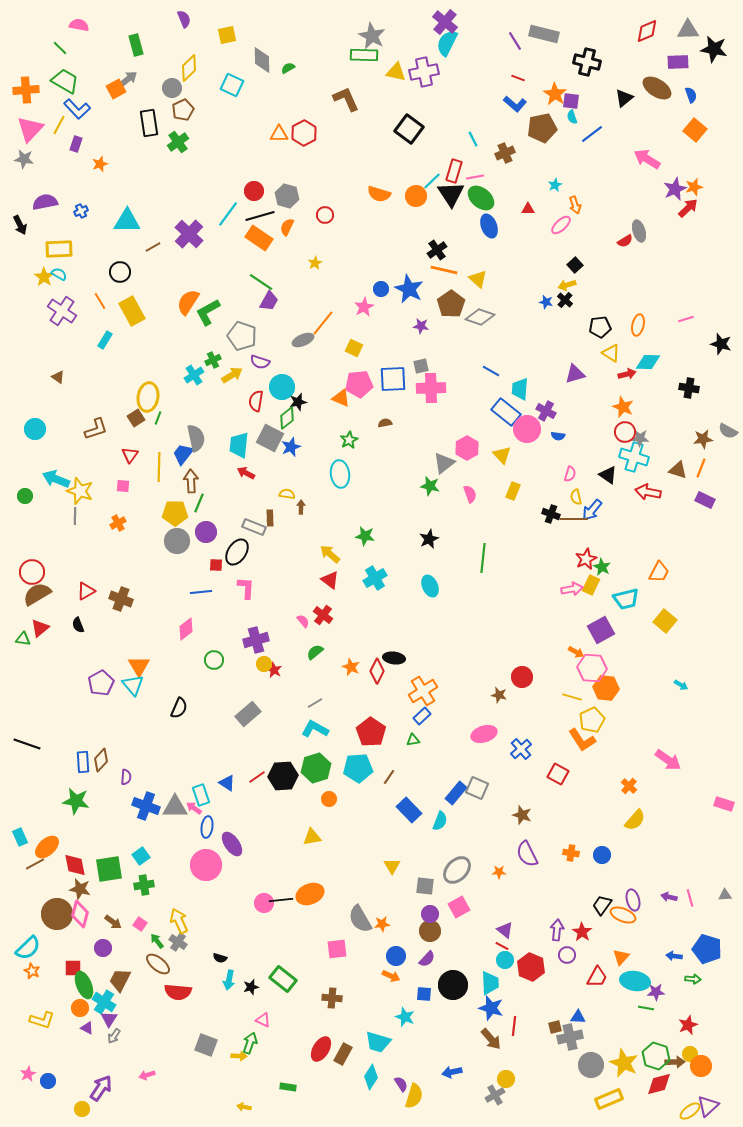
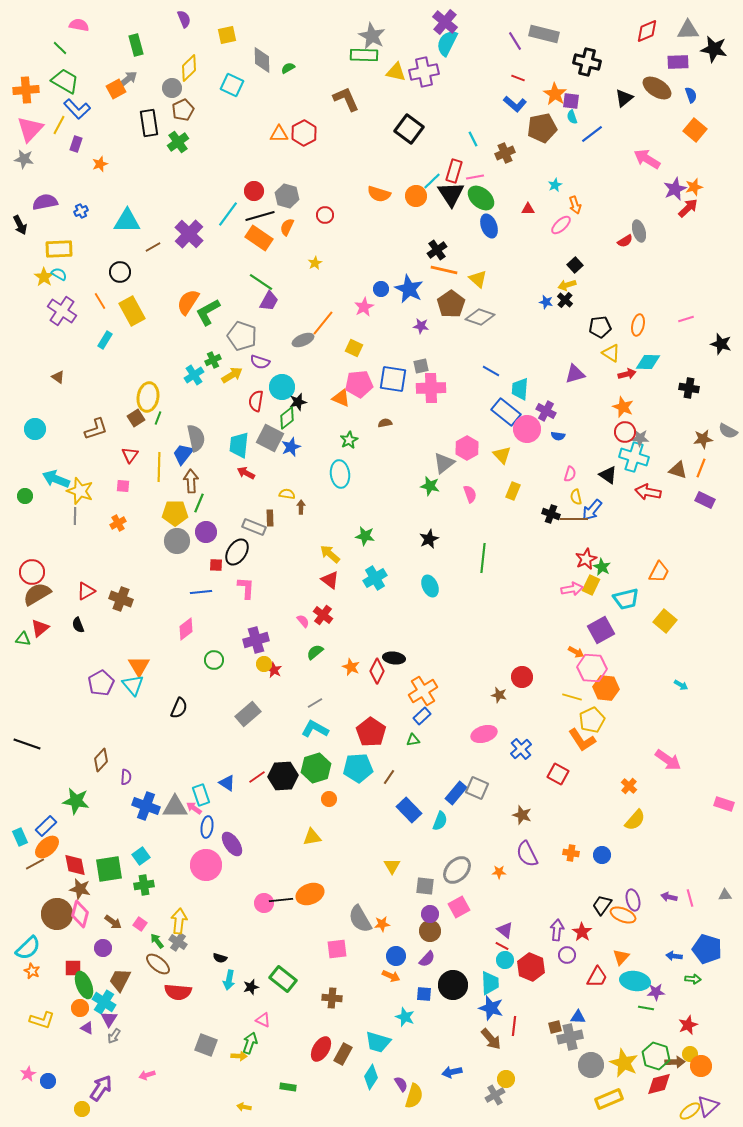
blue square at (393, 379): rotated 12 degrees clockwise
blue rectangle at (83, 762): moved 37 px left, 64 px down; rotated 50 degrees clockwise
yellow arrow at (179, 921): rotated 30 degrees clockwise
